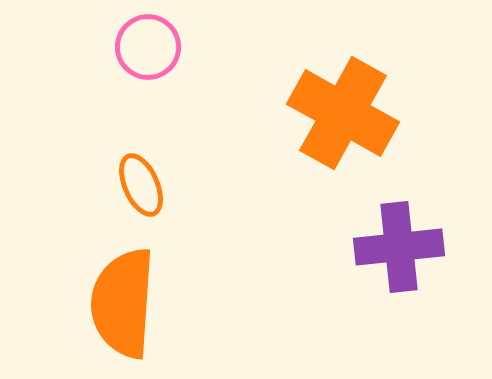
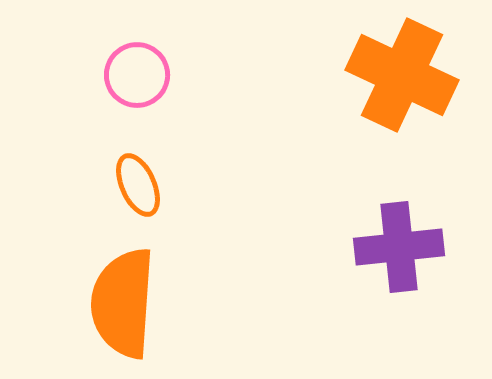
pink circle: moved 11 px left, 28 px down
orange cross: moved 59 px right, 38 px up; rotated 4 degrees counterclockwise
orange ellipse: moved 3 px left
